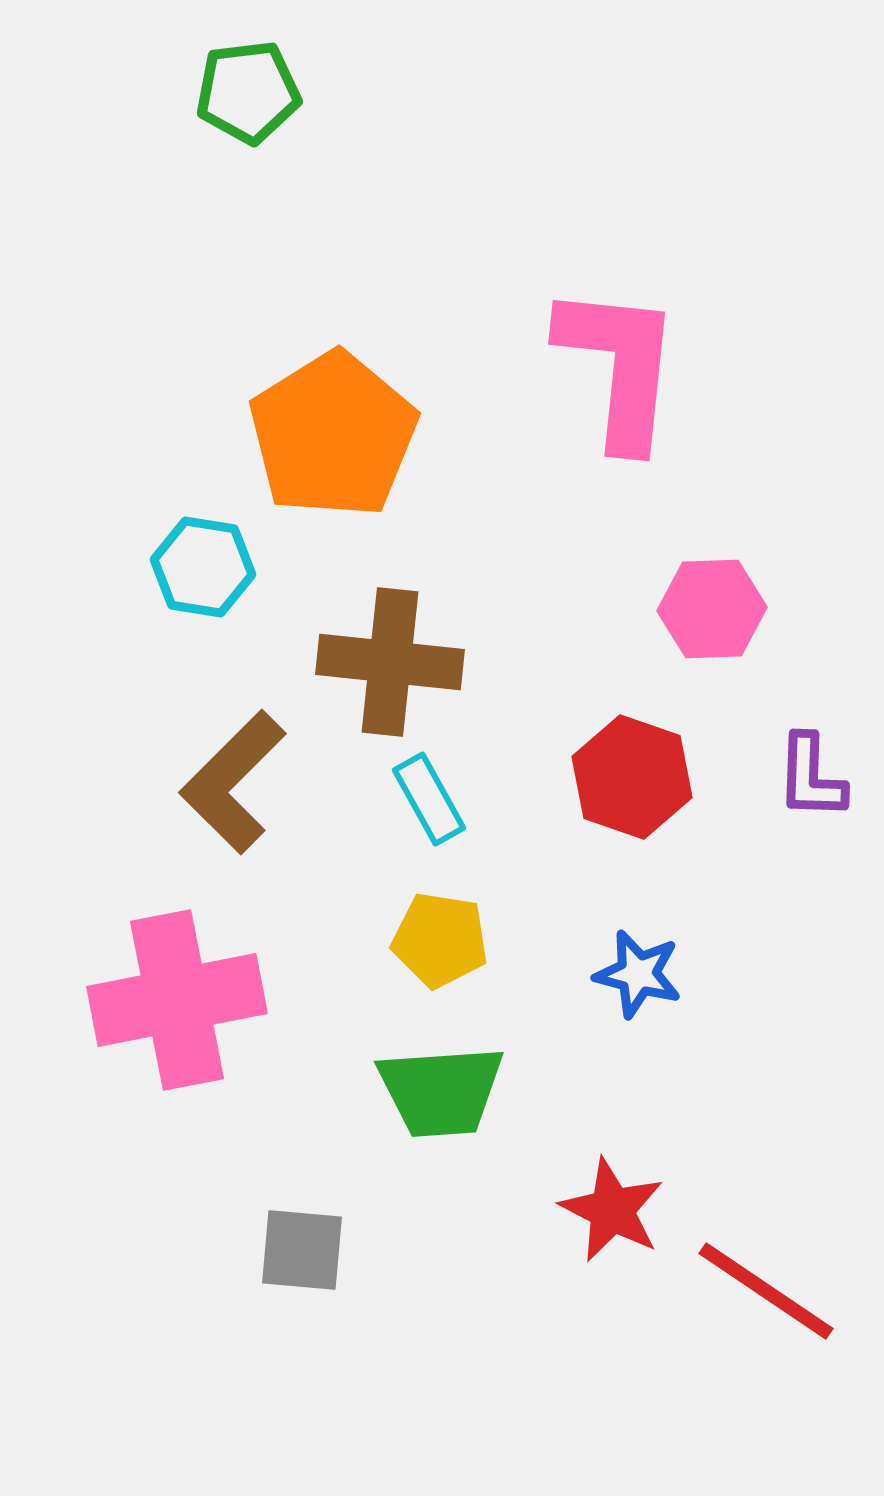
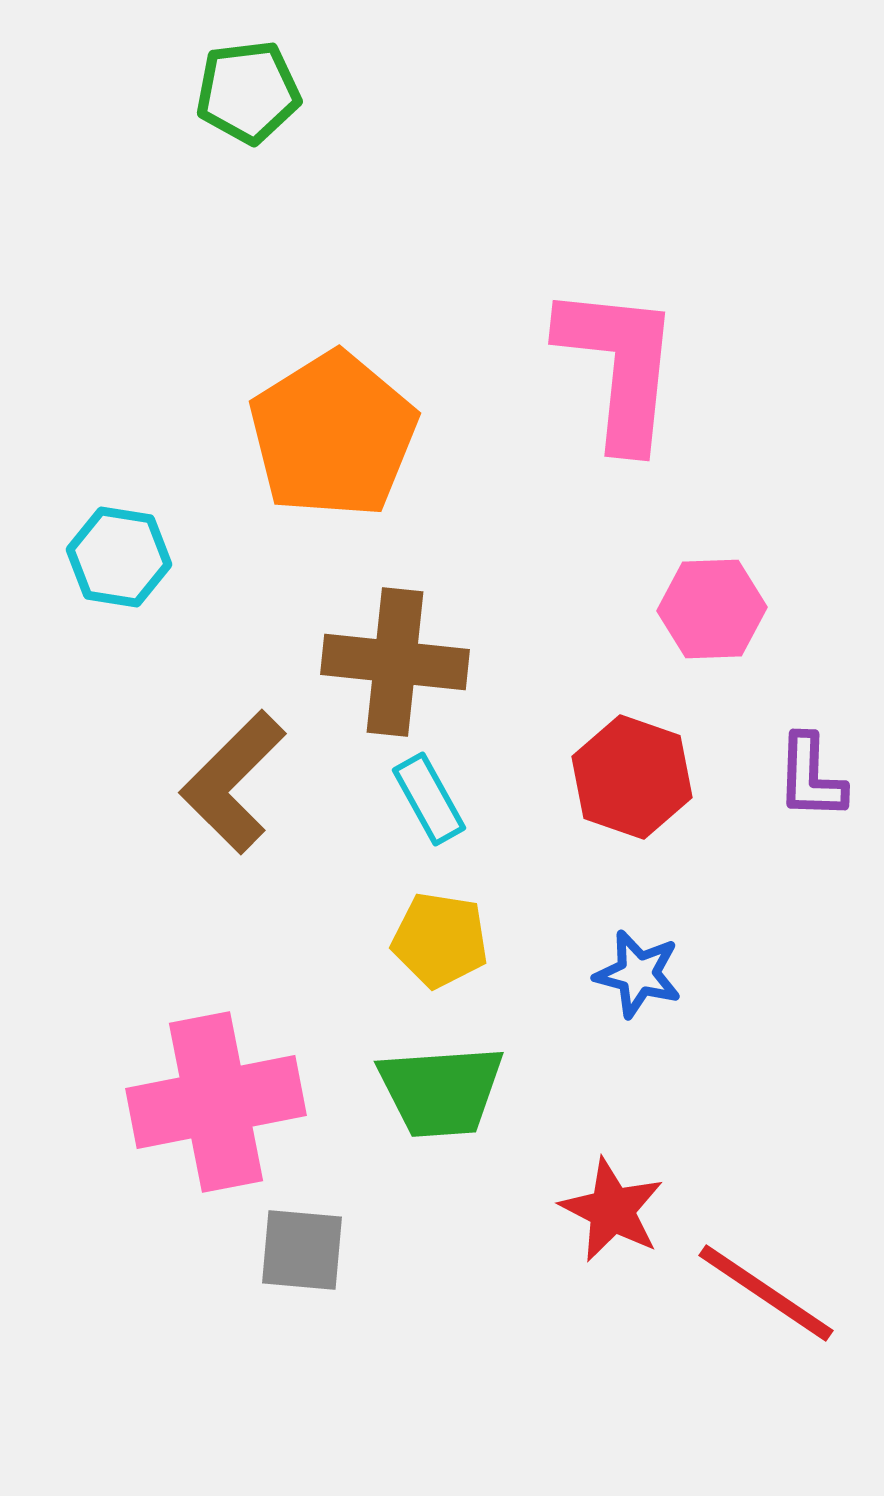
cyan hexagon: moved 84 px left, 10 px up
brown cross: moved 5 px right
pink cross: moved 39 px right, 102 px down
red line: moved 2 px down
